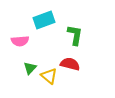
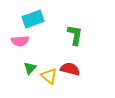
cyan rectangle: moved 11 px left, 1 px up
red semicircle: moved 5 px down
